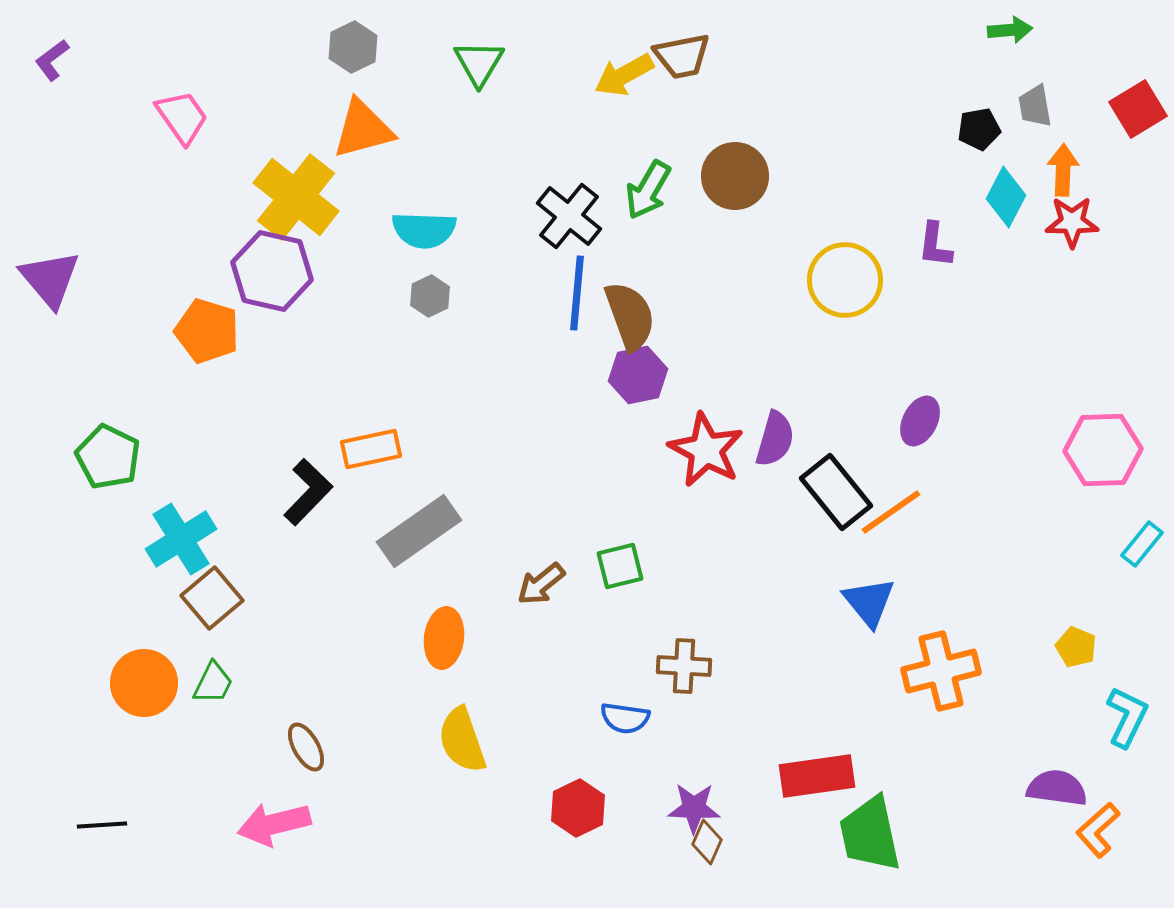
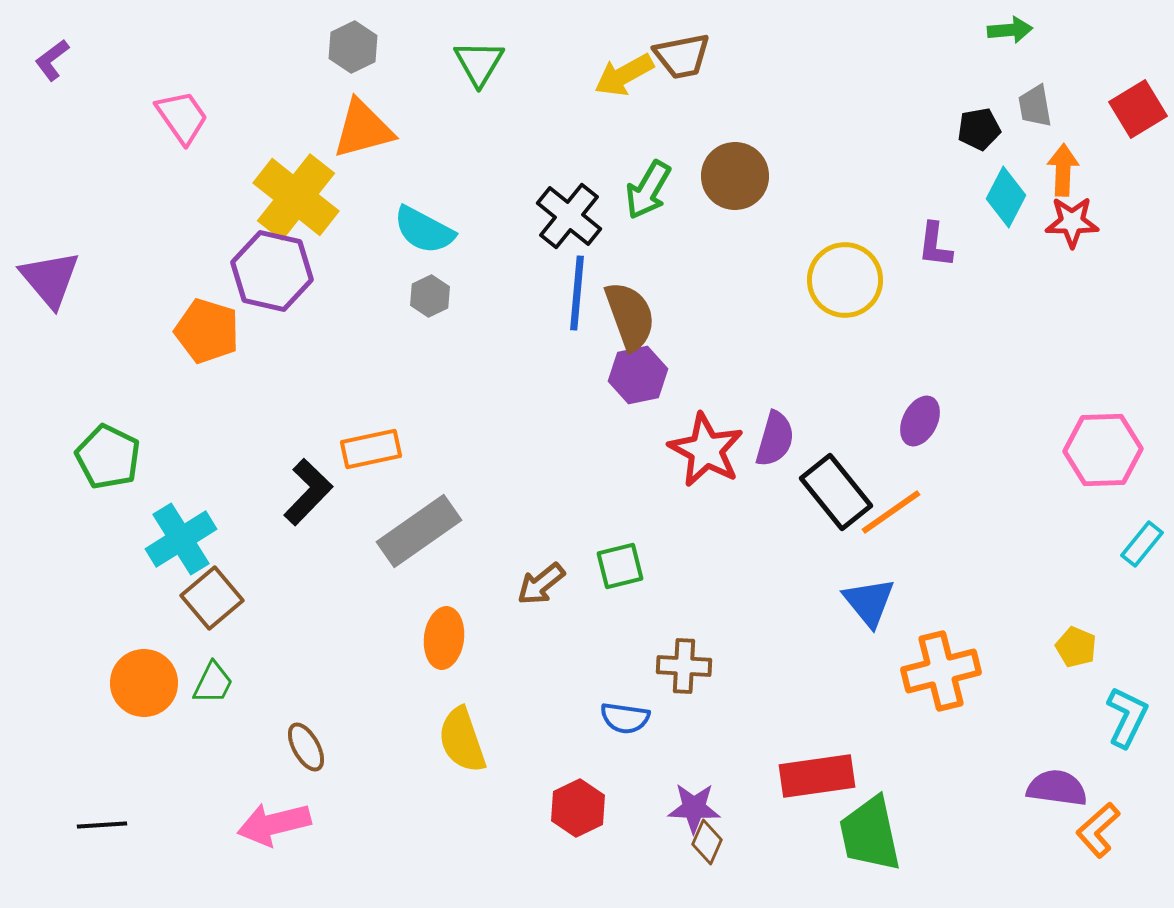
cyan semicircle at (424, 230): rotated 26 degrees clockwise
